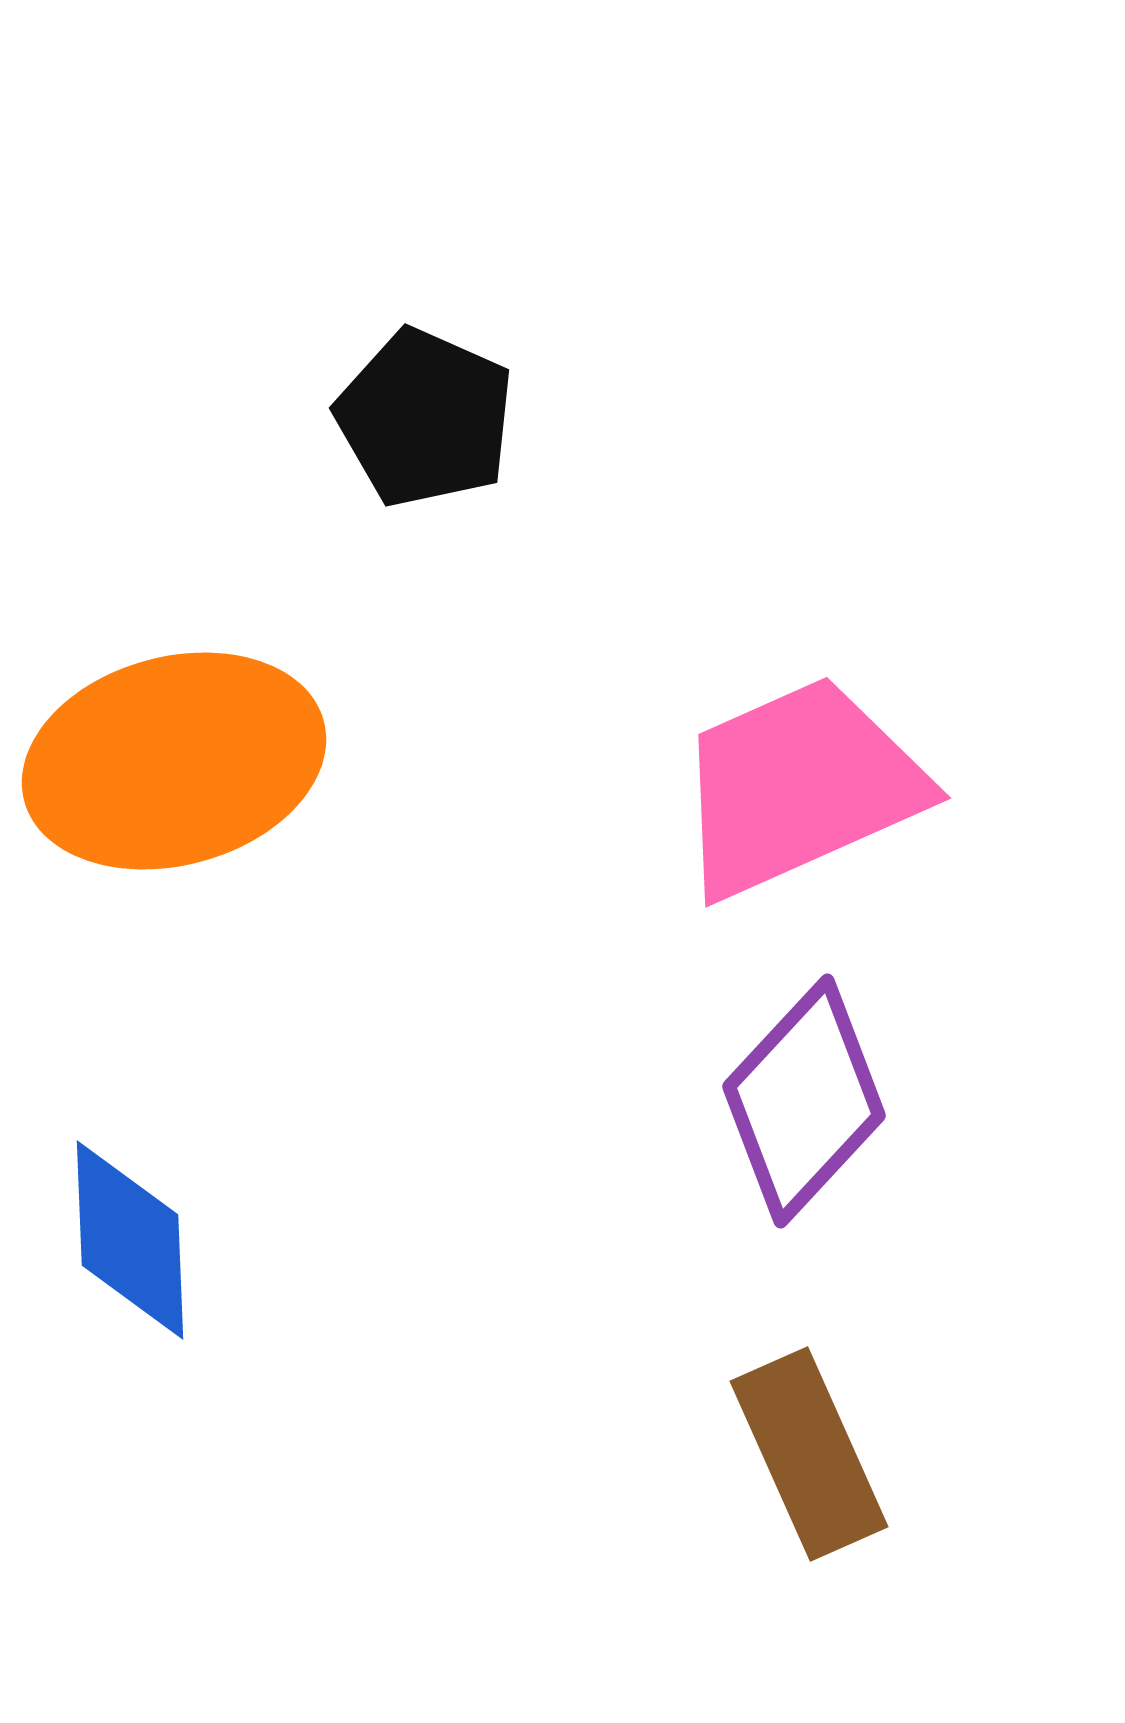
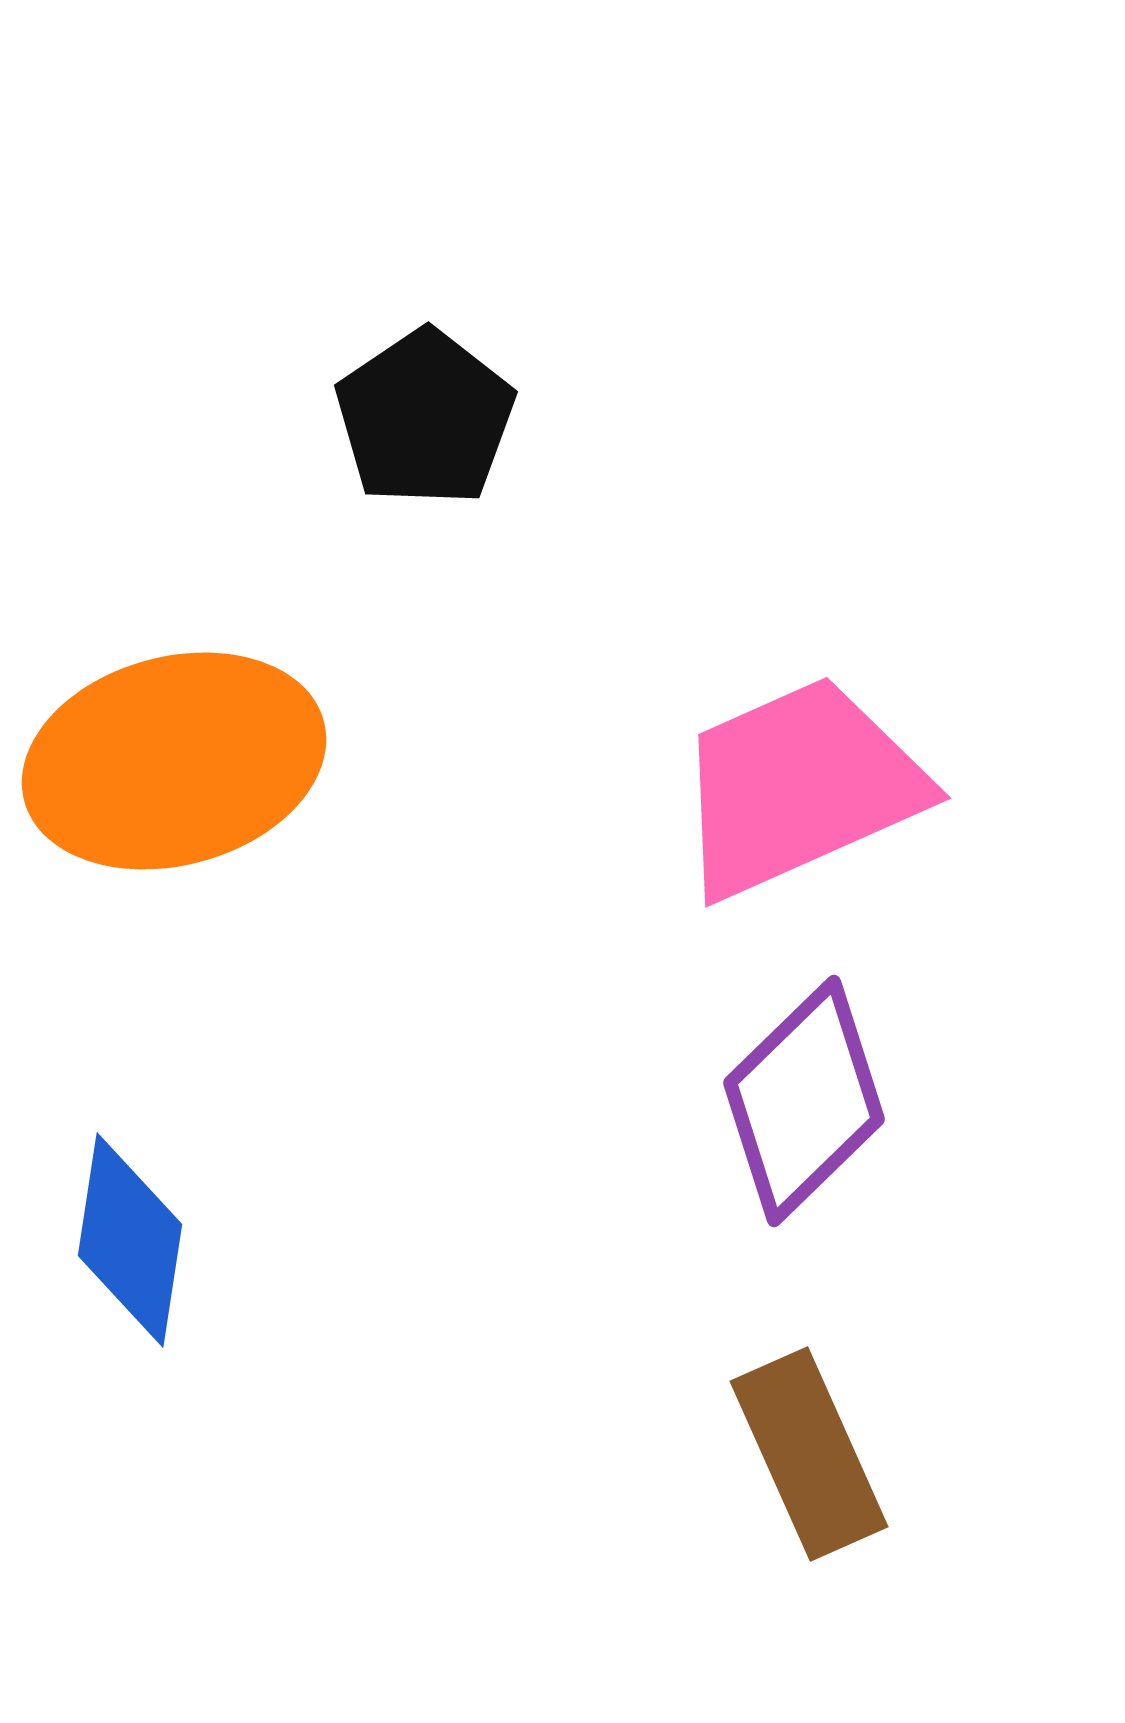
black pentagon: rotated 14 degrees clockwise
purple diamond: rotated 3 degrees clockwise
blue diamond: rotated 11 degrees clockwise
